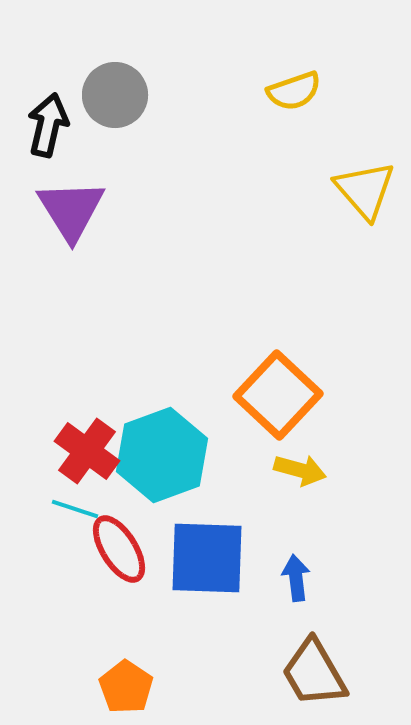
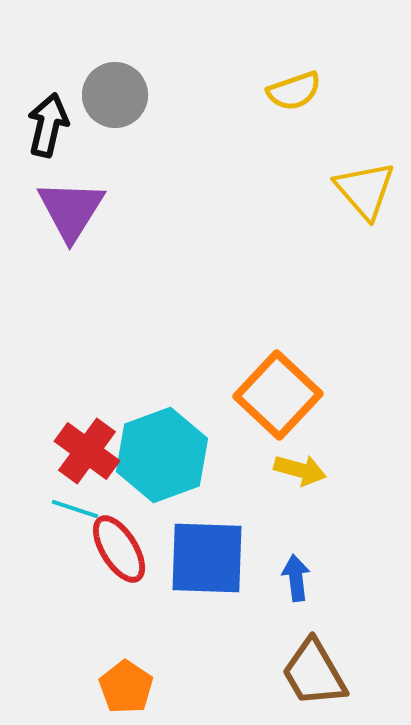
purple triangle: rotated 4 degrees clockwise
